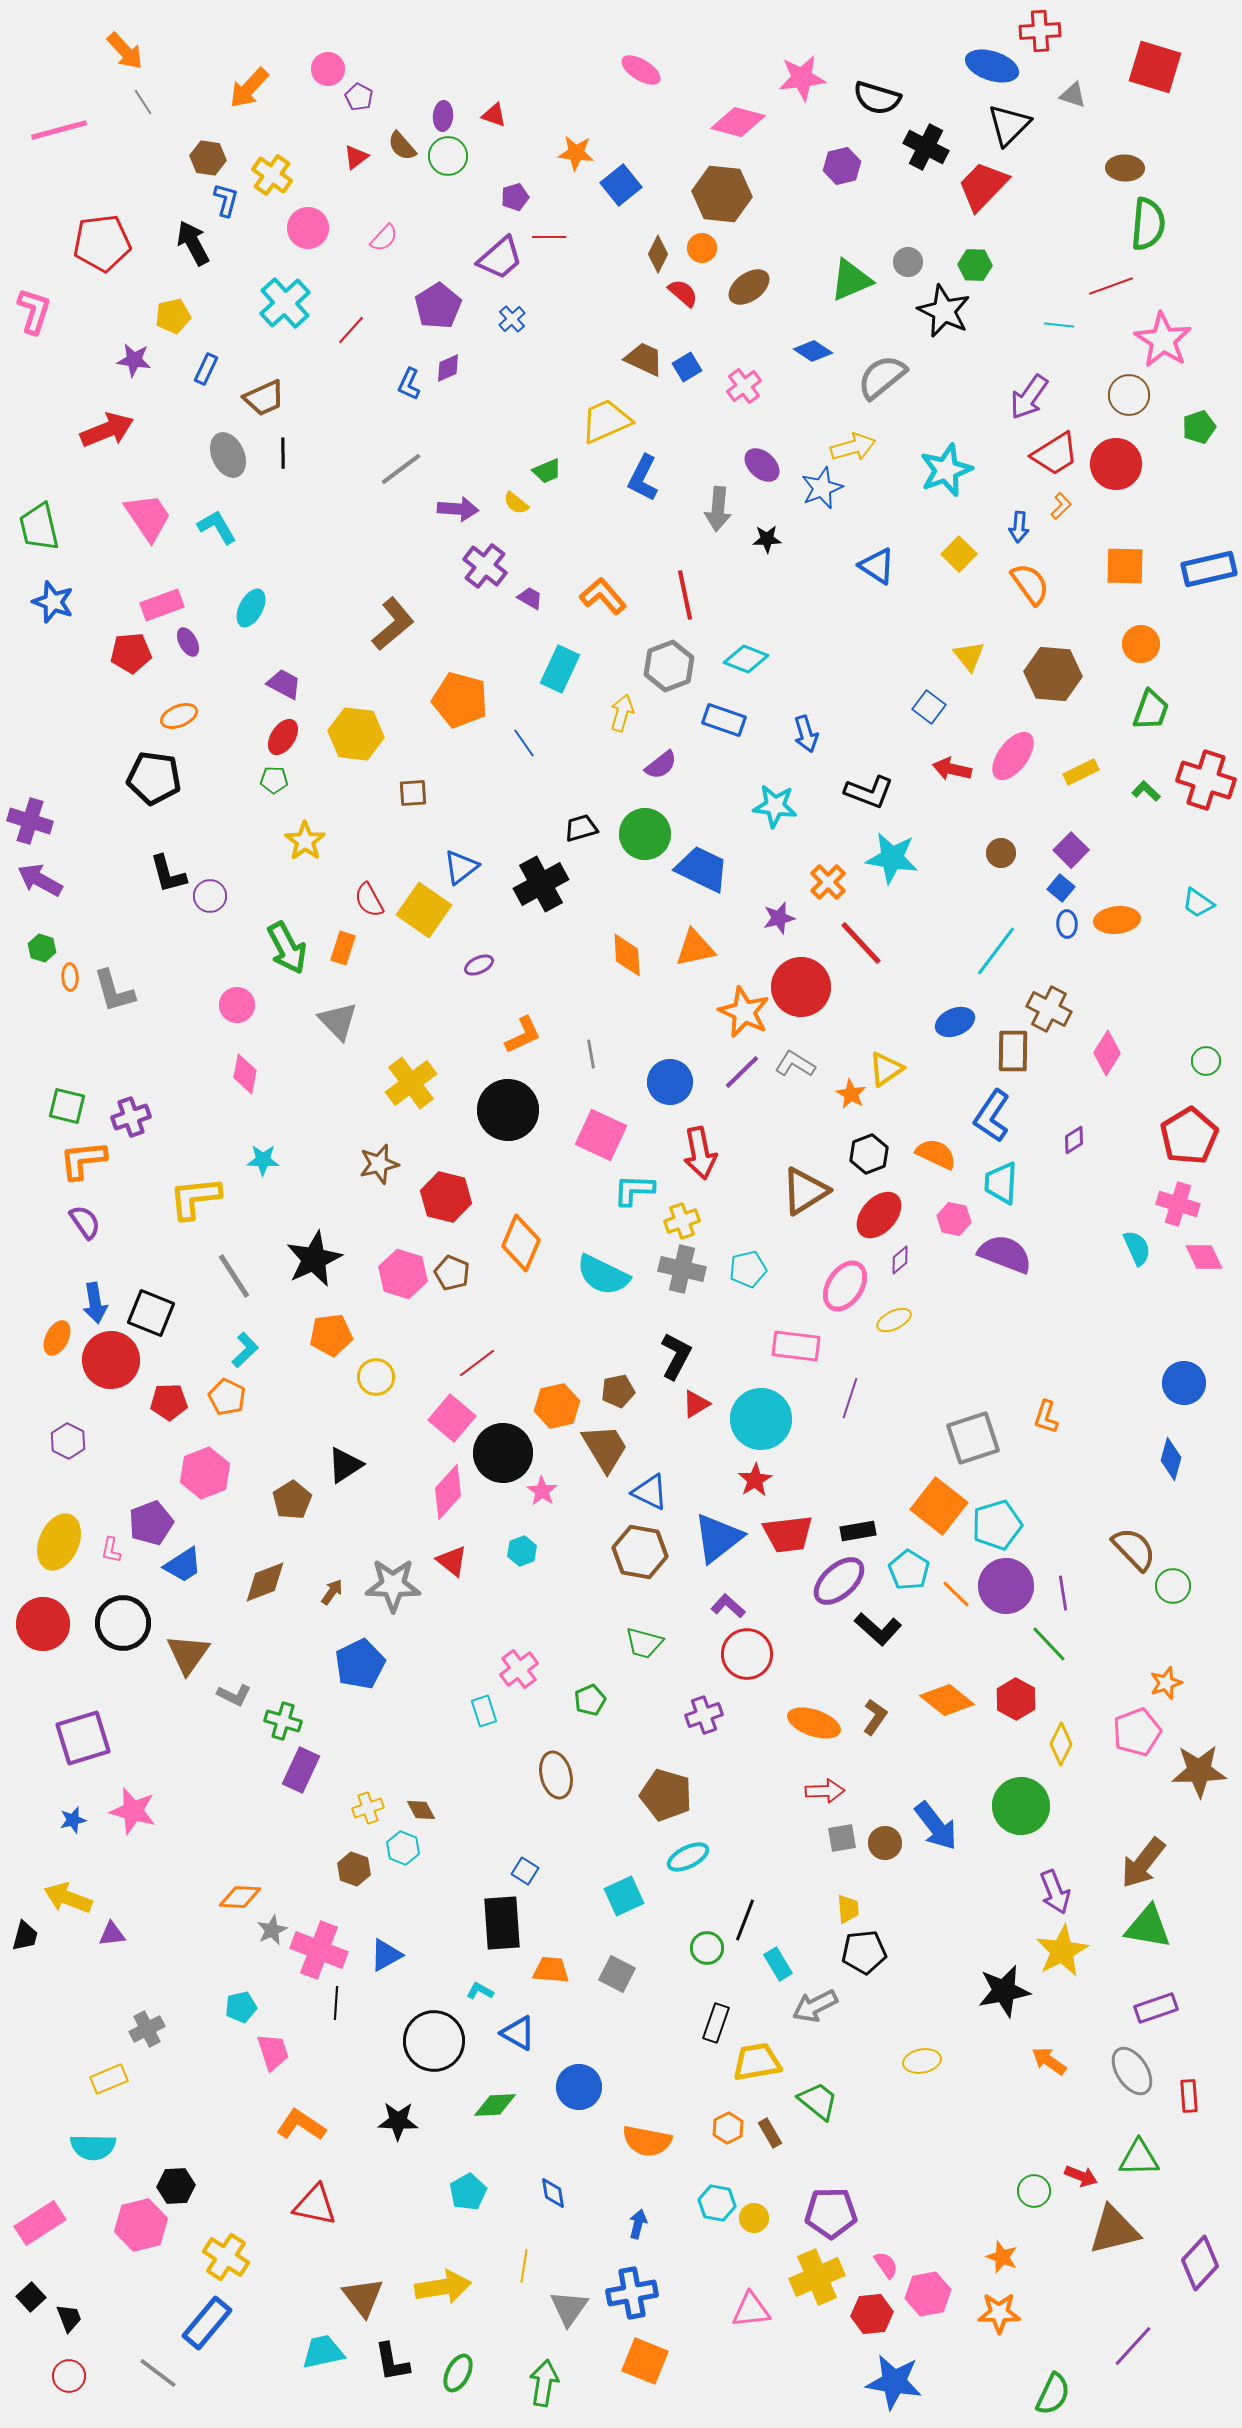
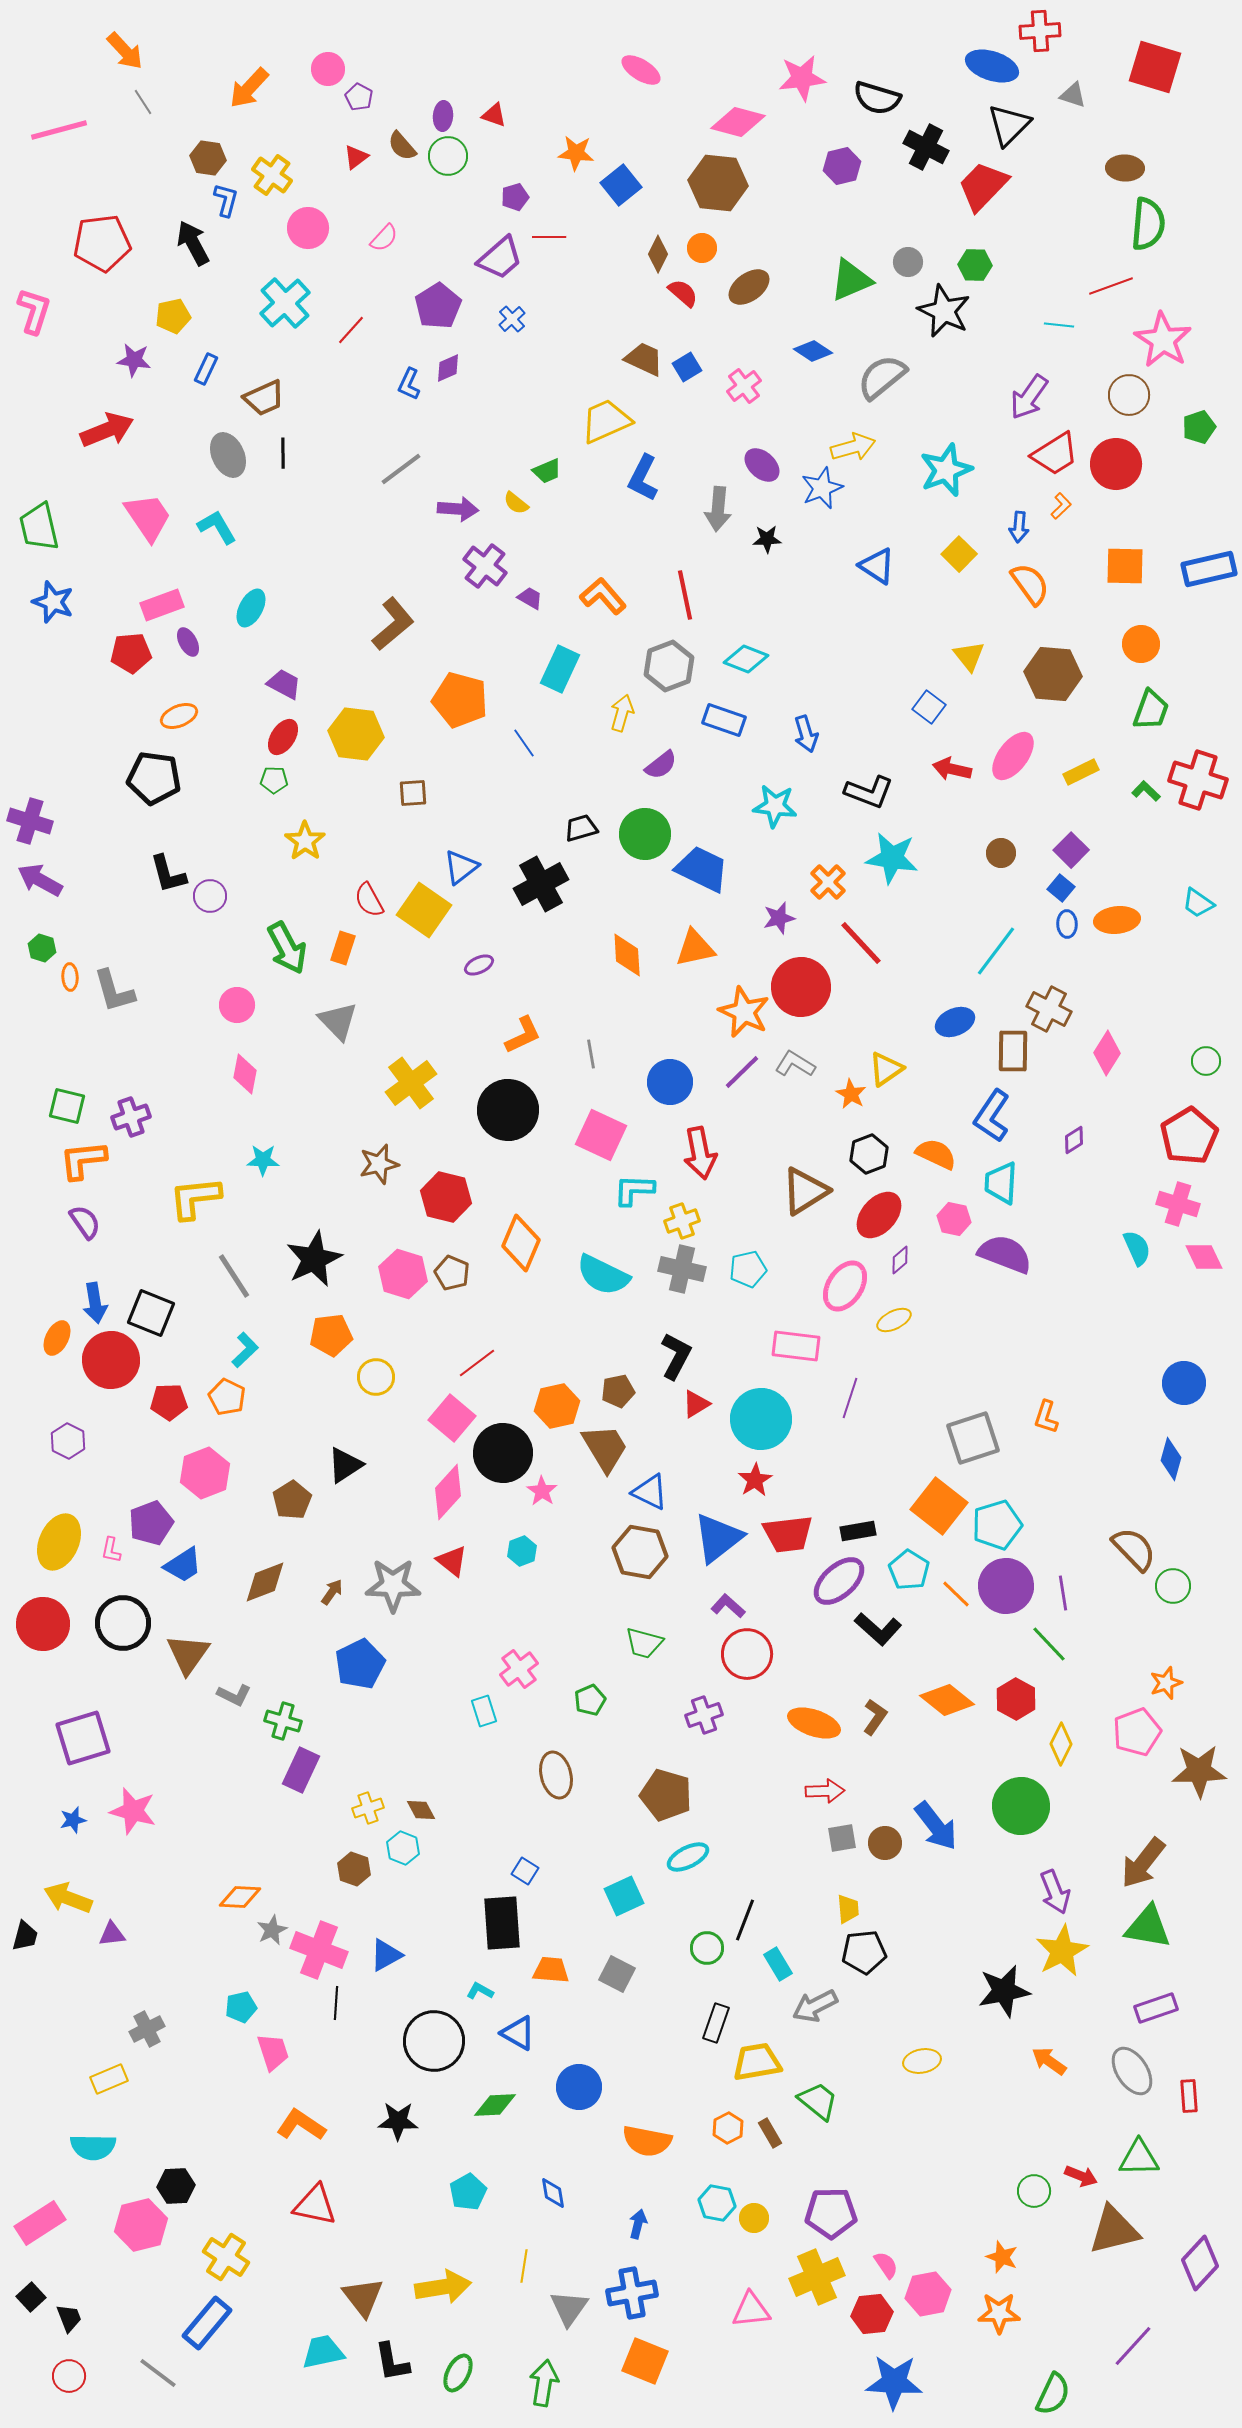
brown hexagon at (722, 194): moved 4 px left, 11 px up
red cross at (1206, 780): moved 8 px left
blue star at (894, 2382): rotated 6 degrees counterclockwise
